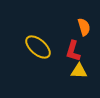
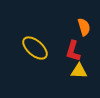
yellow ellipse: moved 3 px left, 1 px down
